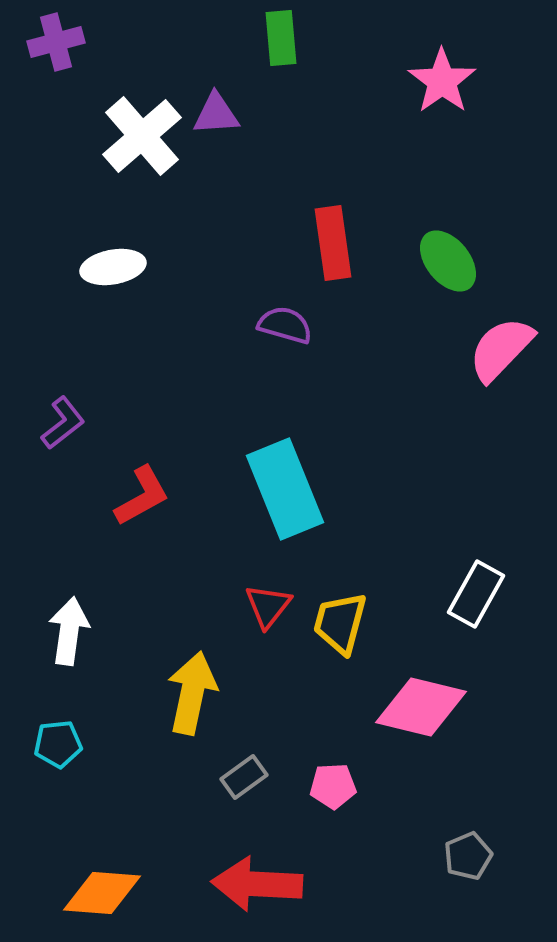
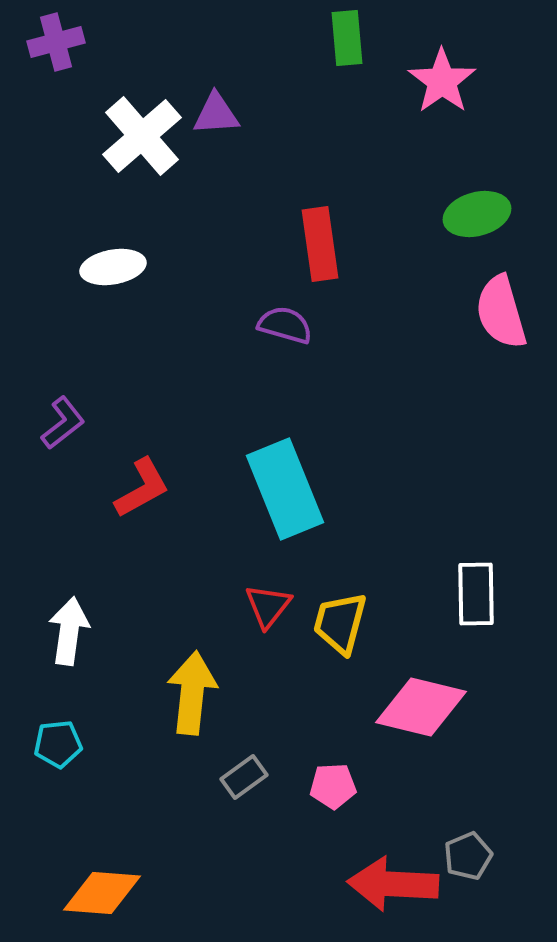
green rectangle: moved 66 px right
red rectangle: moved 13 px left, 1 px down
green ellipse: moved 29 px right, 47 px up; rotated 66 degrees counterclockwise
pink semicircle: moved 37 px up; rotated 60 degrees counterclockwise
red L-shape: moved 8 px up
white rectangle: rotated 30 degrees counterclockwise
yellow arrow: rotated 6 degrees counterclockwise
red arrow: moved 136 px right
